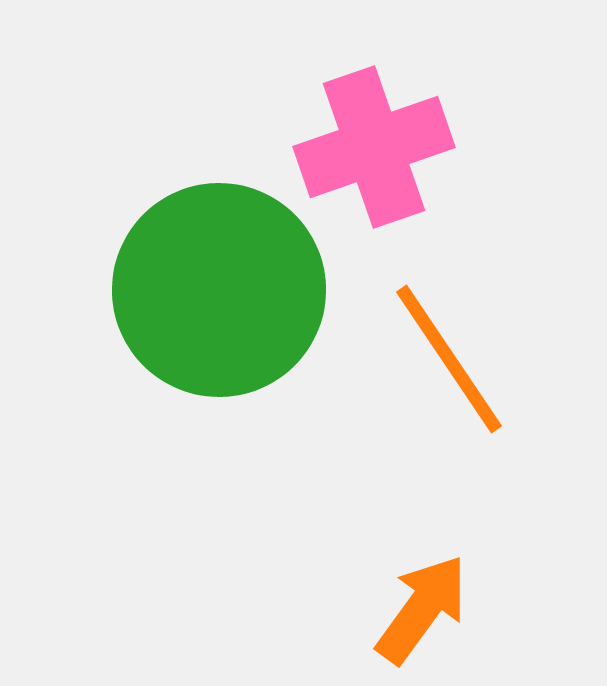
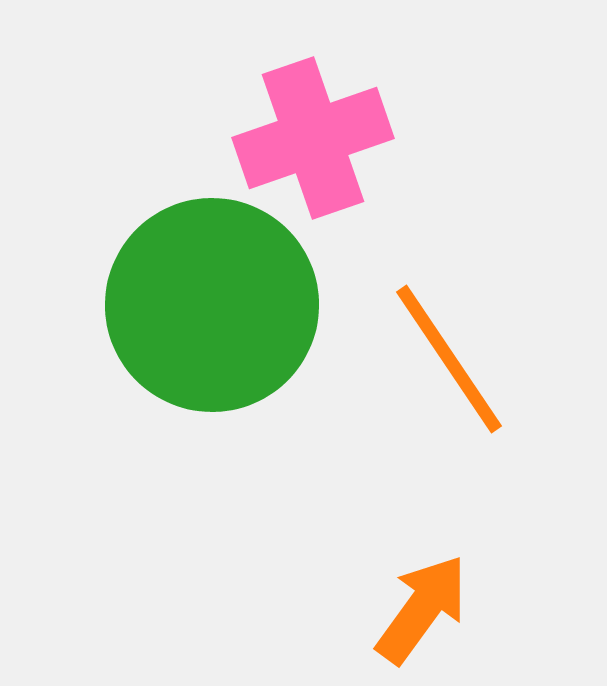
pink cross: moved 61 px left, 9 px up
green circle: moved 7 px left, 15 px down
